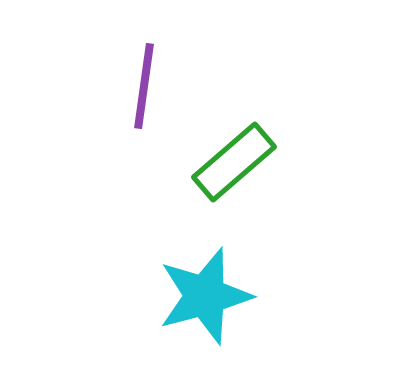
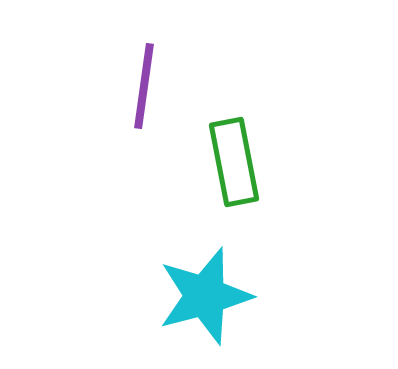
green rectangle: rotated 60 degrees counterclockwise
